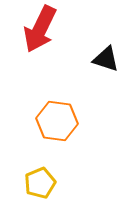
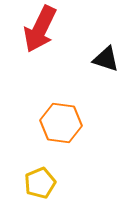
orange hexagon: moved 4 px right, 2 px down
